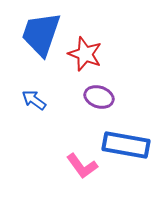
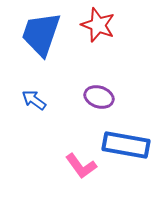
red star: moved 13 px right, 29 px up
pink L-shape: moved 1 px left
